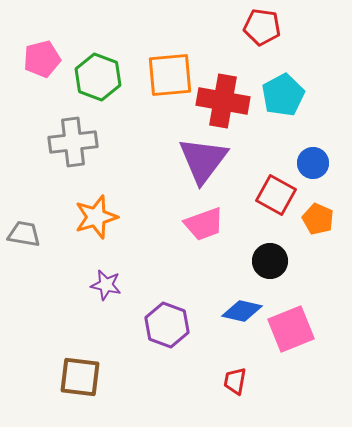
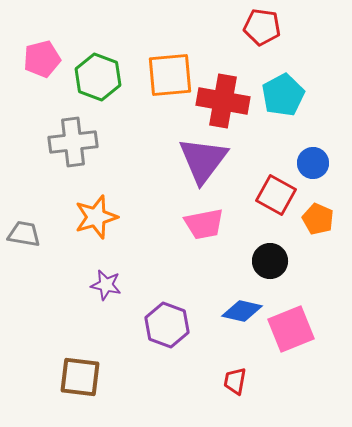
pink trapezoid: rotated 9 degrees clockwise
